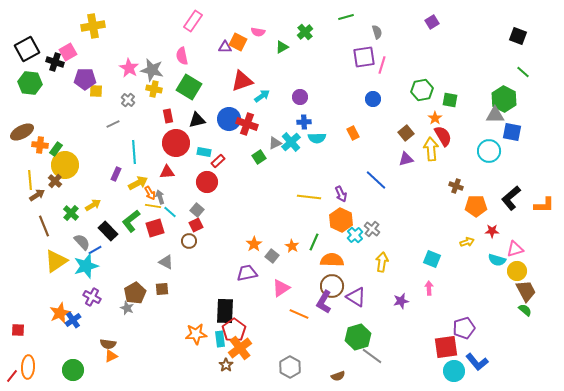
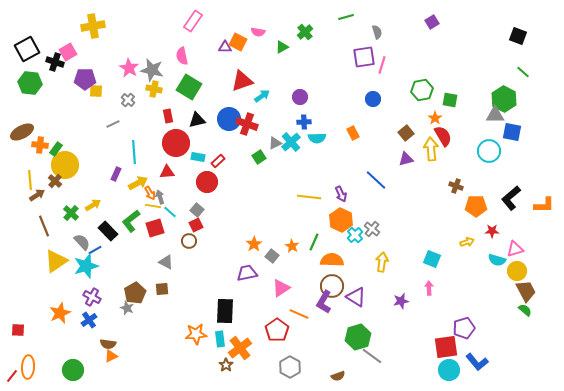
cyan rectangle at (204, 152): moved 6 px left, 5 px down
blue cross at (73, 320): moved 16 px right
red pentagon at (234, 330): moved 43 px right
cyan circle at (454, 371): moved 5 px left, 1 px up
